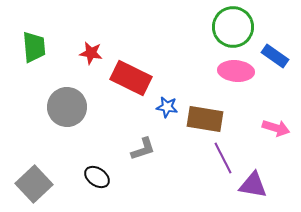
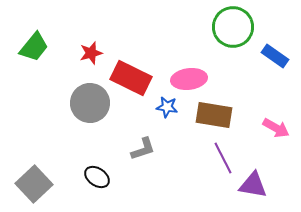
green trapezoid: rotated 44 degrees clockwise
red star: rotated 25 degrees counterclockwise
pink ellipse: moved 47 px left, 8 px down; rotated 12 degrees counterclockwise
gray circle: moved 23 px right, 4 px up
brown rectangle: moved 9 px right, 4 px up
pink arrow: rotated 12 degrees clockwise
